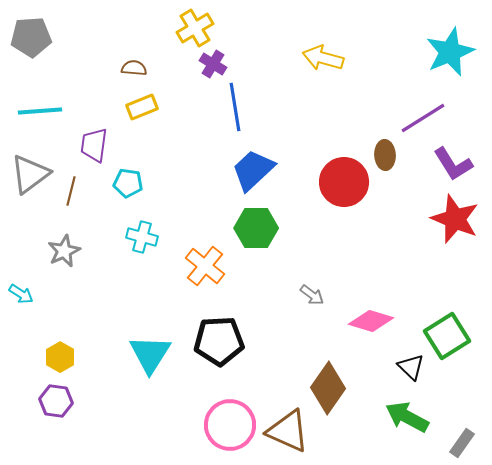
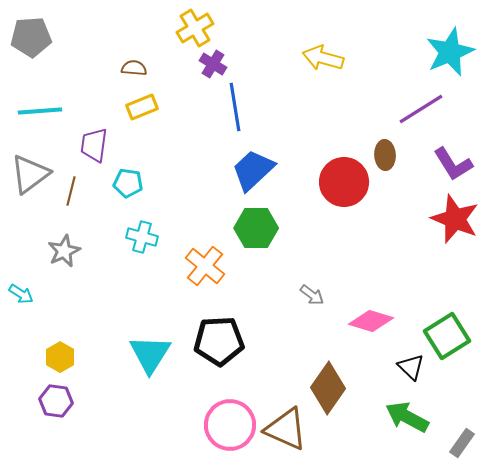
purple line: moved 2 px left, 9 px up
brown triangle: moved 2 px left, 2 px up
